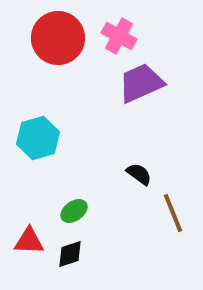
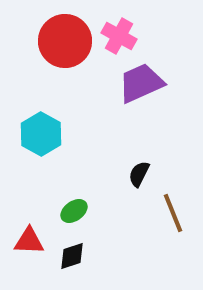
red circle: moved 7 px right, 3 px down
cyan hexagon: moved 3 px right, 4 px up; rotated 15 degrees counterclockwise
black semicircle: rotated 100 degrees counterclockwise
black diamond: moved 2 px right, 2 px down
